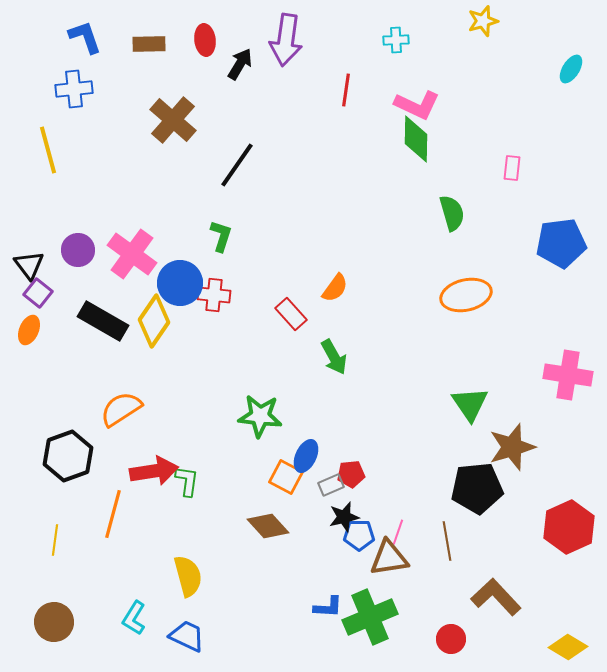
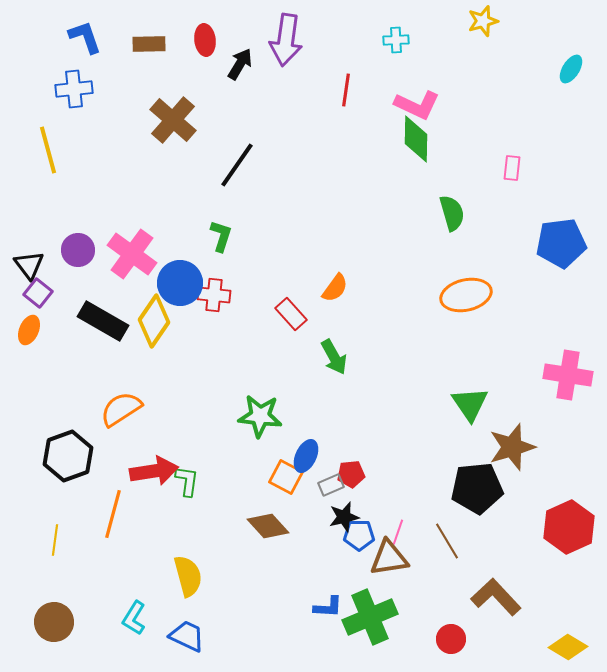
brown line at (447, 541): rotated 21 degrees counterclockwise
